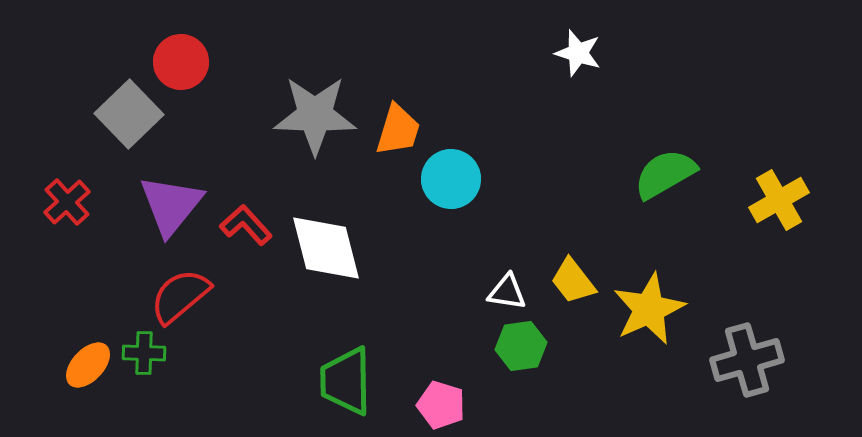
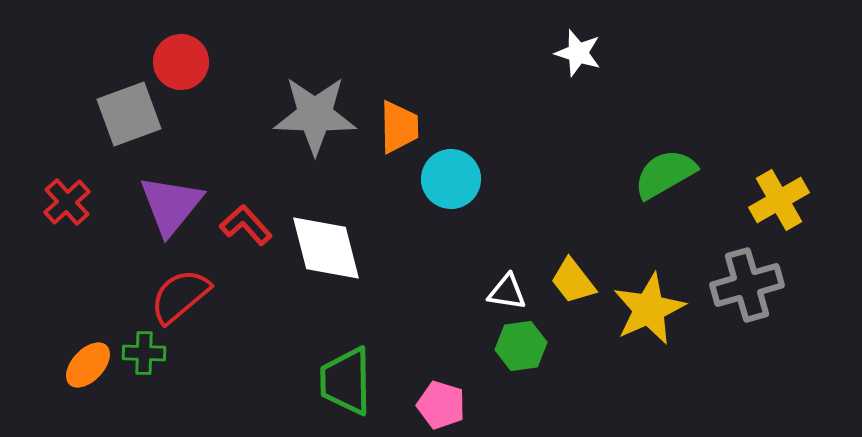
gray square: rotated 24 degrees clockwise
orange trapezoid: moved 1 px right, 3 px up; rotated 18 degrees counterclockwise
gray cross: moved 75 px up
